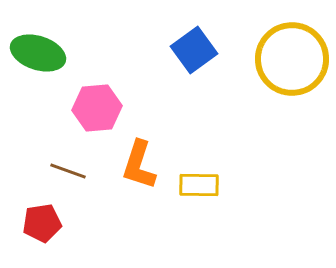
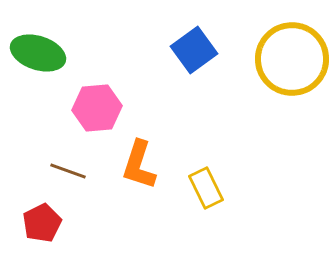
yellow rectangle: moved 7 px right, 3 px down; rotated 63 degrees clockwise
red pentagon: rotated 18 degrees counterclockwise
